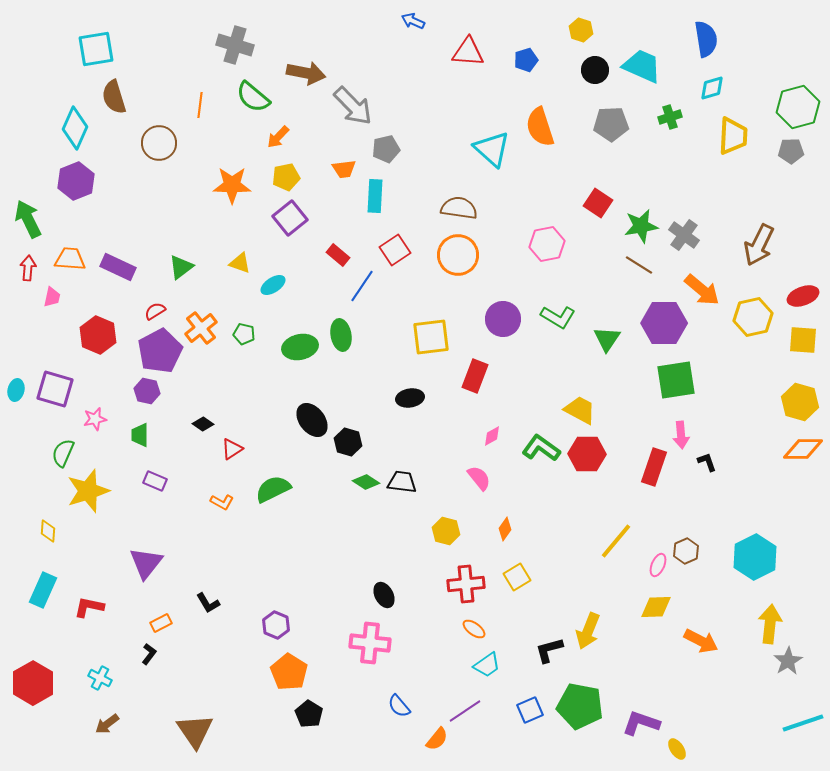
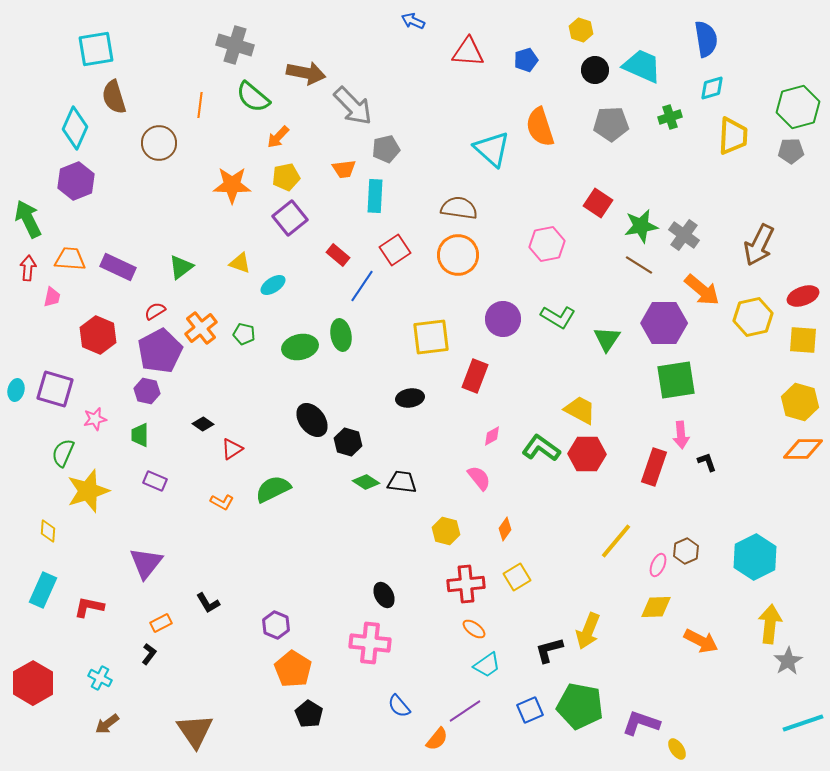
orange pentagon at (289, 672): moved 4 px right, 3 px up
